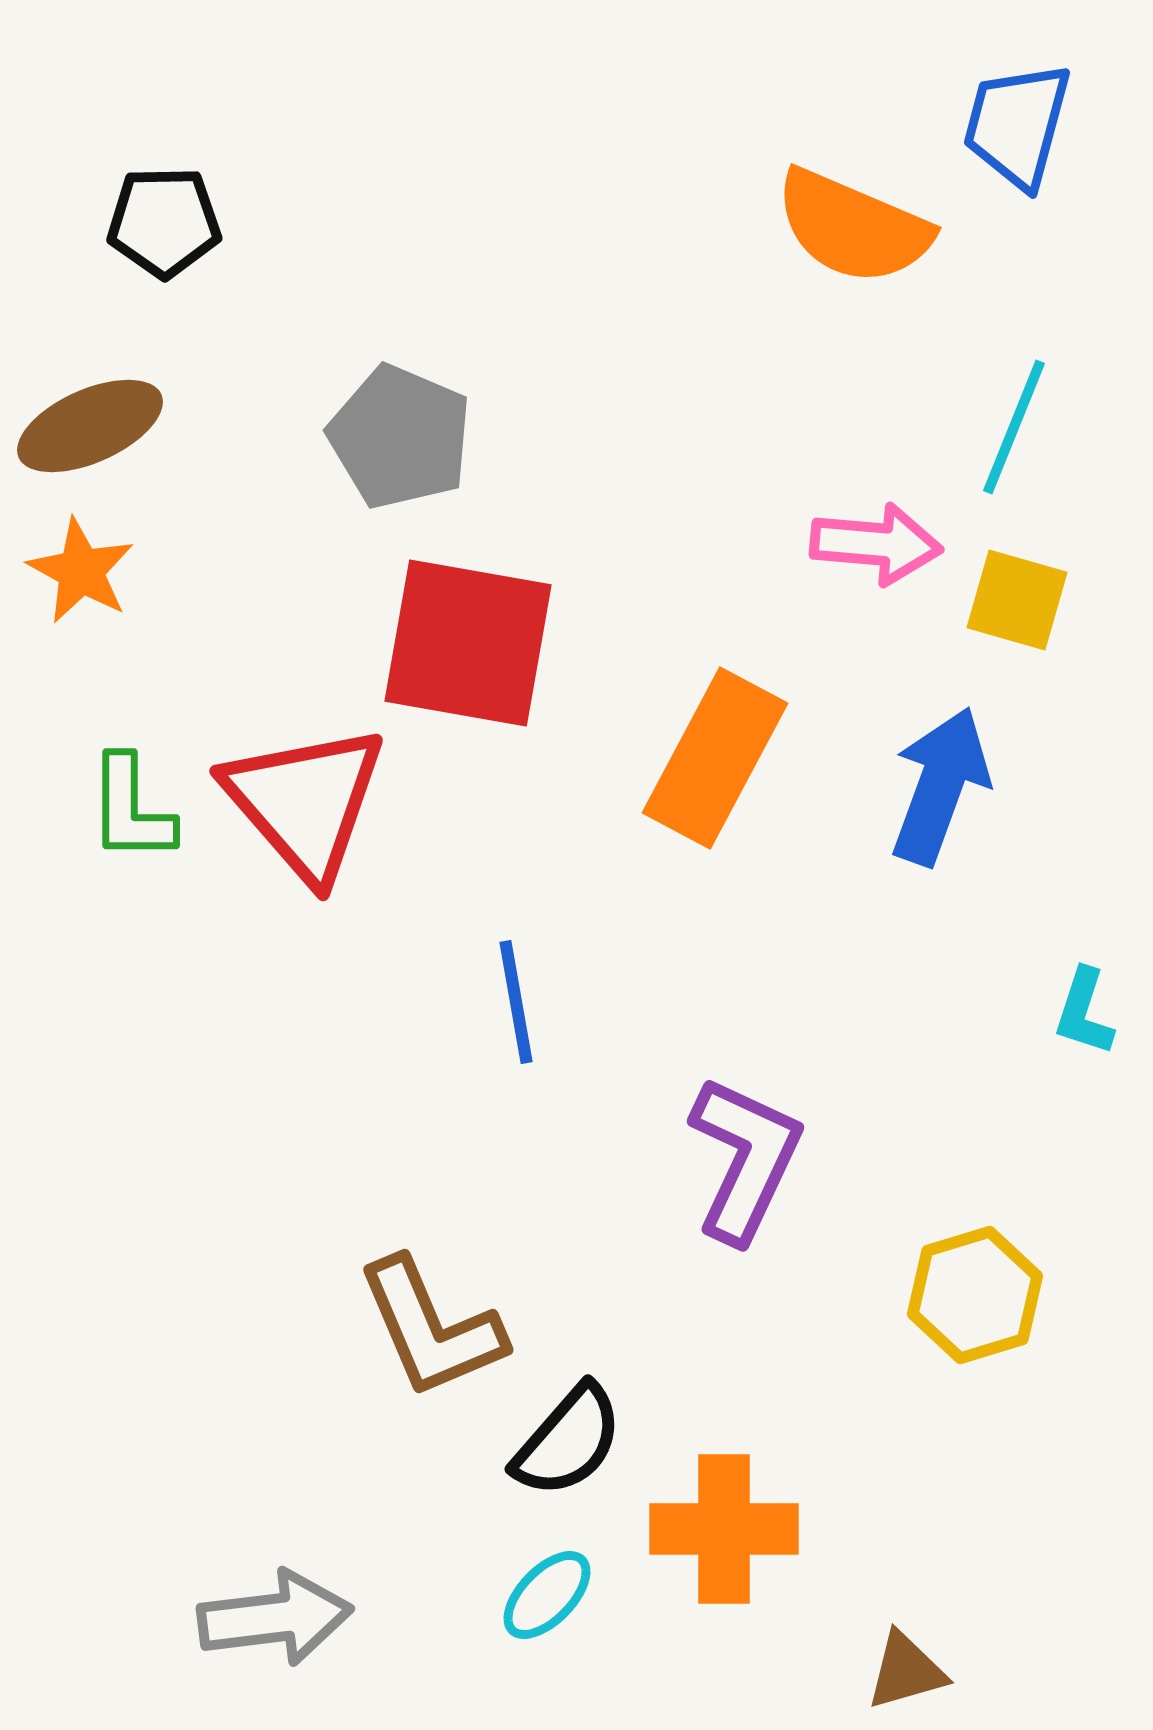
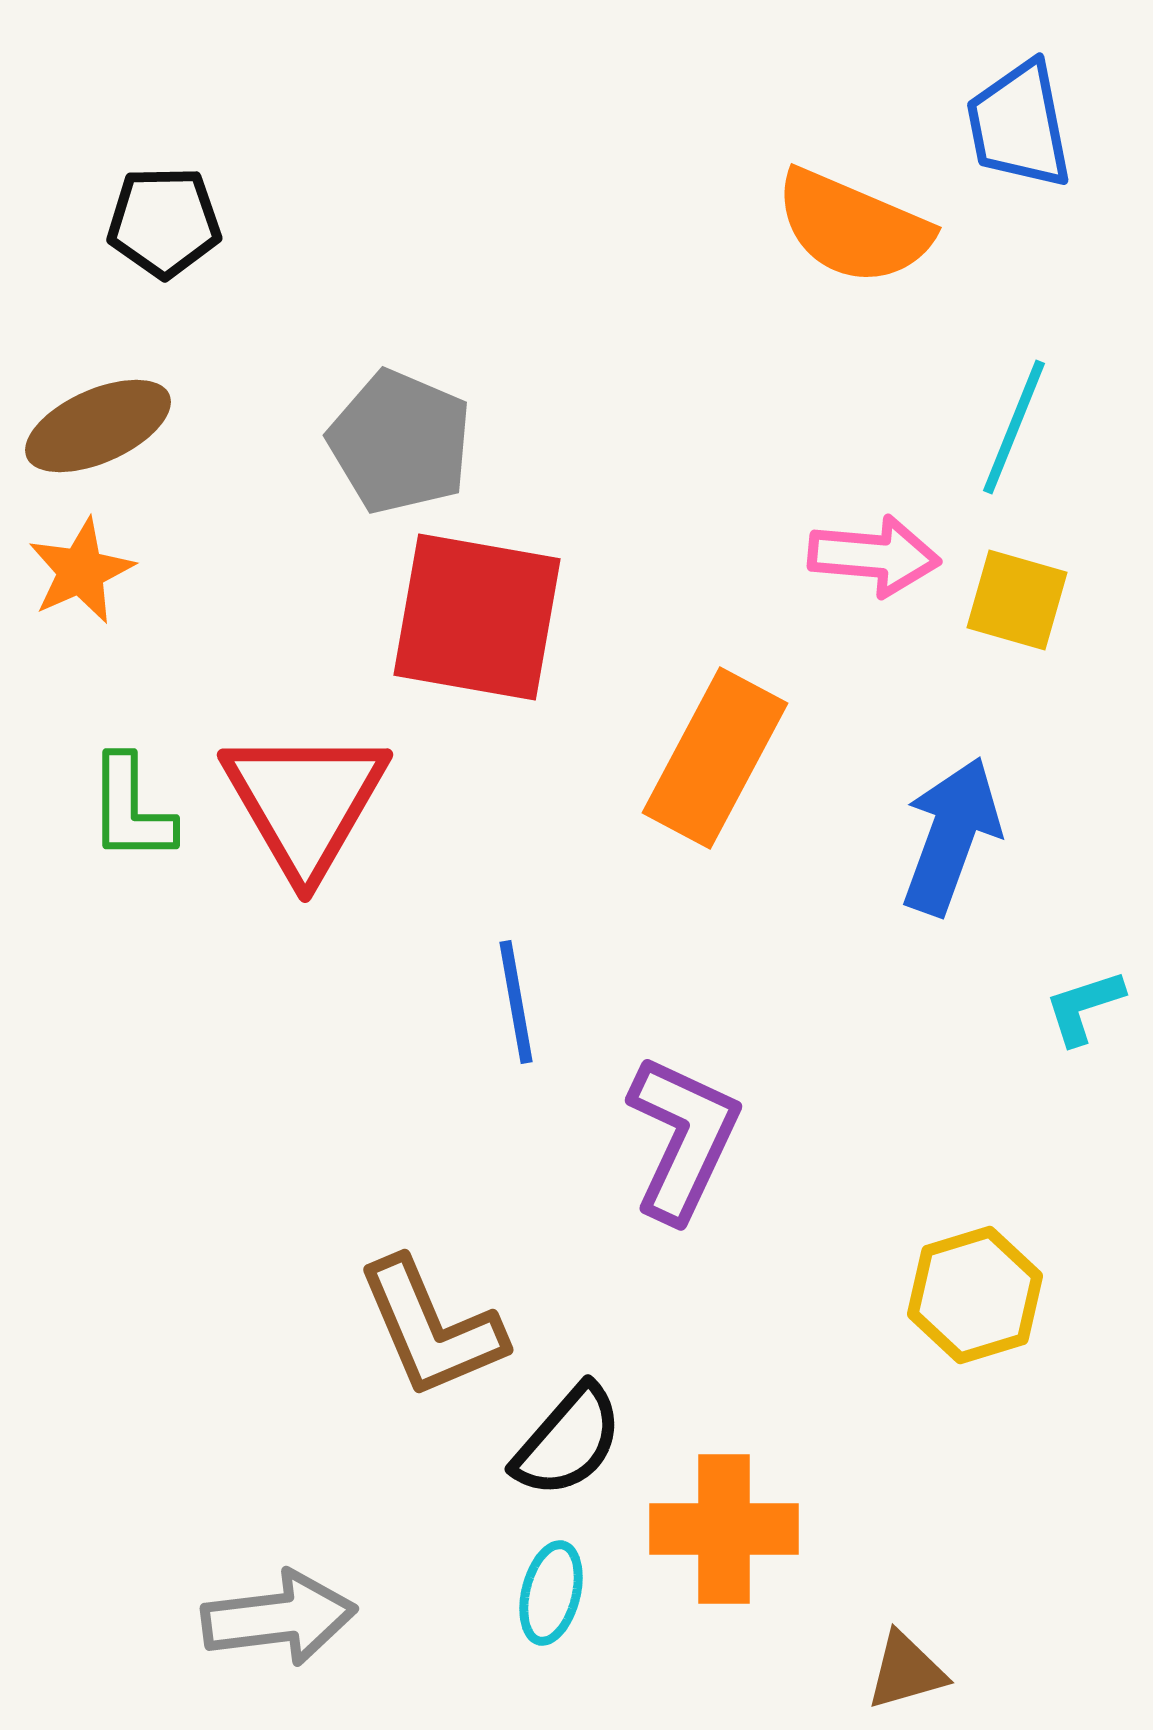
blue trapezoid: moved 2 px right; rotated 26 degrees counterclockwise
brown ellipse: moved 8 px right
gray pentagon: moved 5 px down
pink arrow: moved 2 px left, 12 px down
orange star: rotated 19 degrees clockwise
red square: moved 9 px right, 26 px up
blue arrow: moved 11 px right, 50 px down
red triangle: rotated 11 degrees clockwise
cyan L-shape: moved 5 px up; rotated 54 degrees clockwise
purple L-shape: moved 62 px left, 21 px up
cyan ellipse: moved 4 px right, 2 px up; rotated 30 degrees counterclockwise
gray arrow: moved 4 px right
